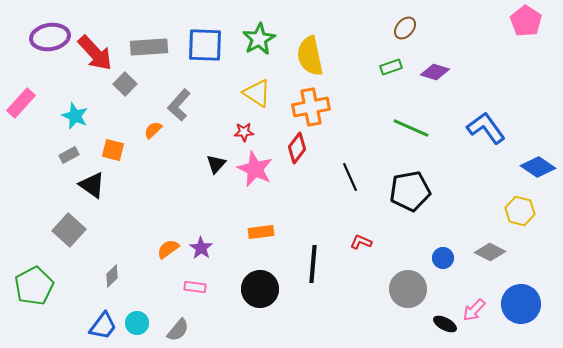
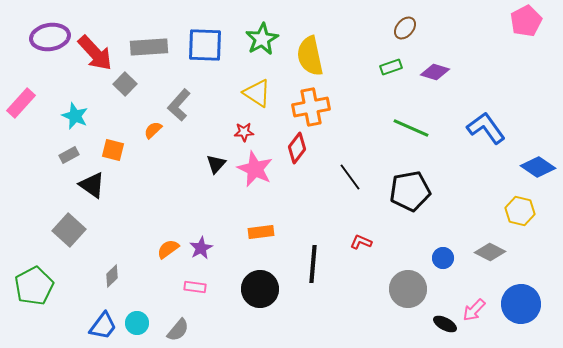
pink pentagon at (526, 21): rotated 12 degrees clockwise
green star at (259, 39): moved 3 px right
black line at (350, 177): rotated 12 degrees counterclockwise
purple star at (201, 248): rotated 10 degrees clockwise
